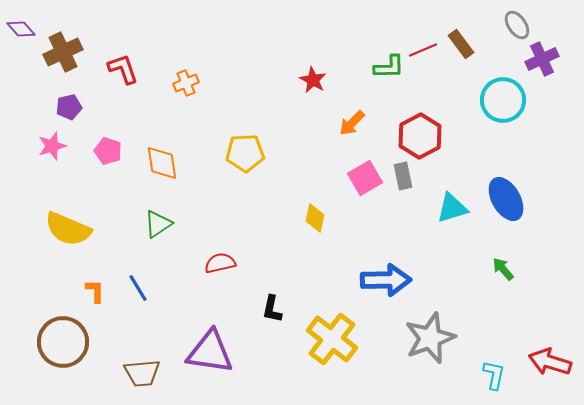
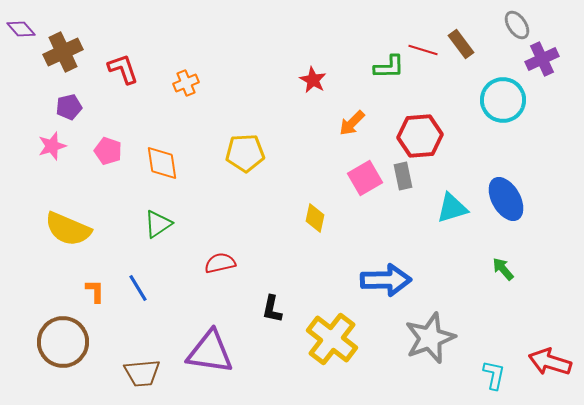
red line: rotated 40 degrees clockwise
red hexagon: rotated 24 degrees clockwise
